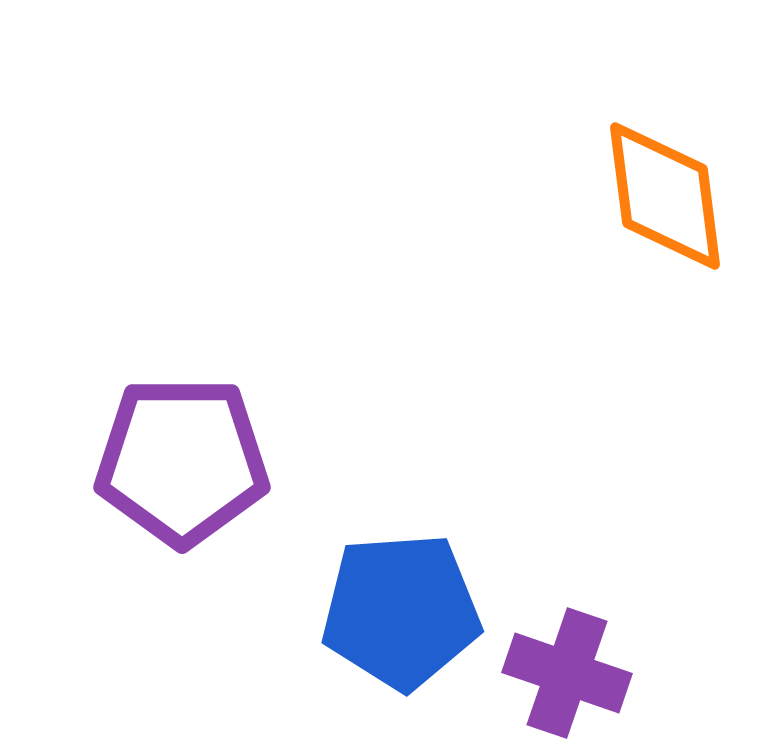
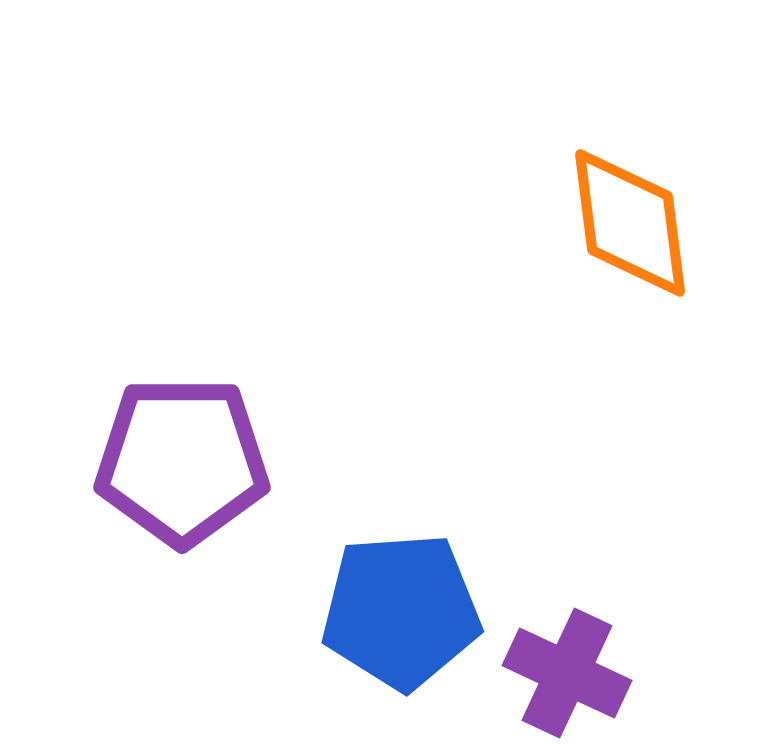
orange diamond: moved 35 px left, 27 px down
purple cross: rotated 6 degrees clockwise
